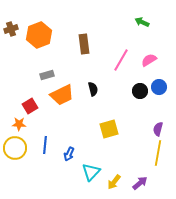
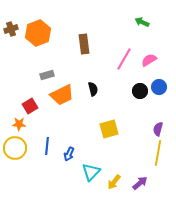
orange hexagon: moved 1 px left, 2 px up
pink line: moved 3 px right, 1 px up
blue line: moved 2 px right, 1 px down
